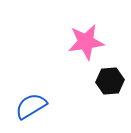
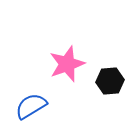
pink star: moved 19 px left, 22 px down; rotated 12 degrees counterclockwise
